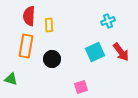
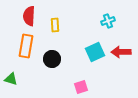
yellow rectangle: moved 6 px right
red arrow: rotated 126 degrees clockwise
